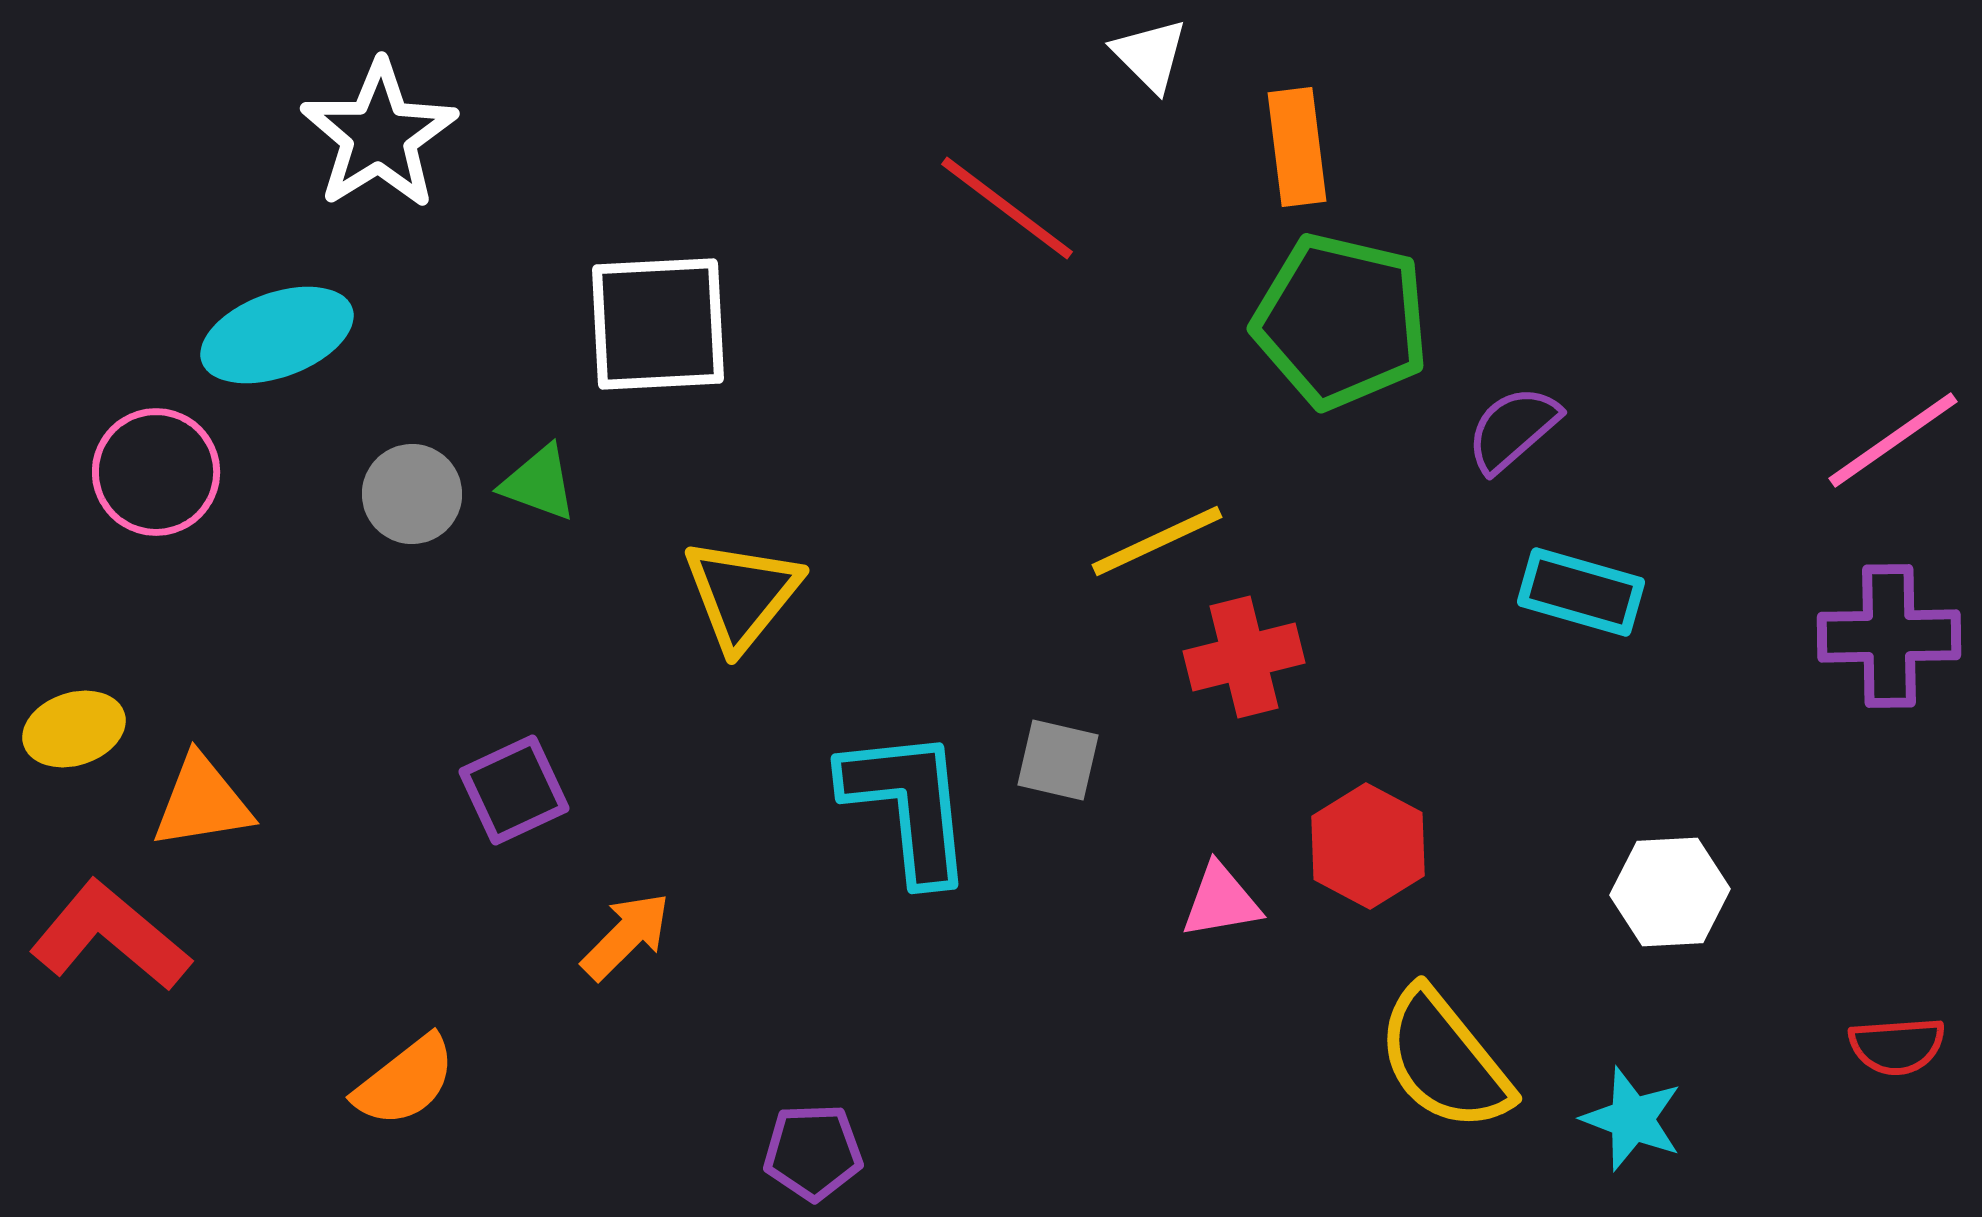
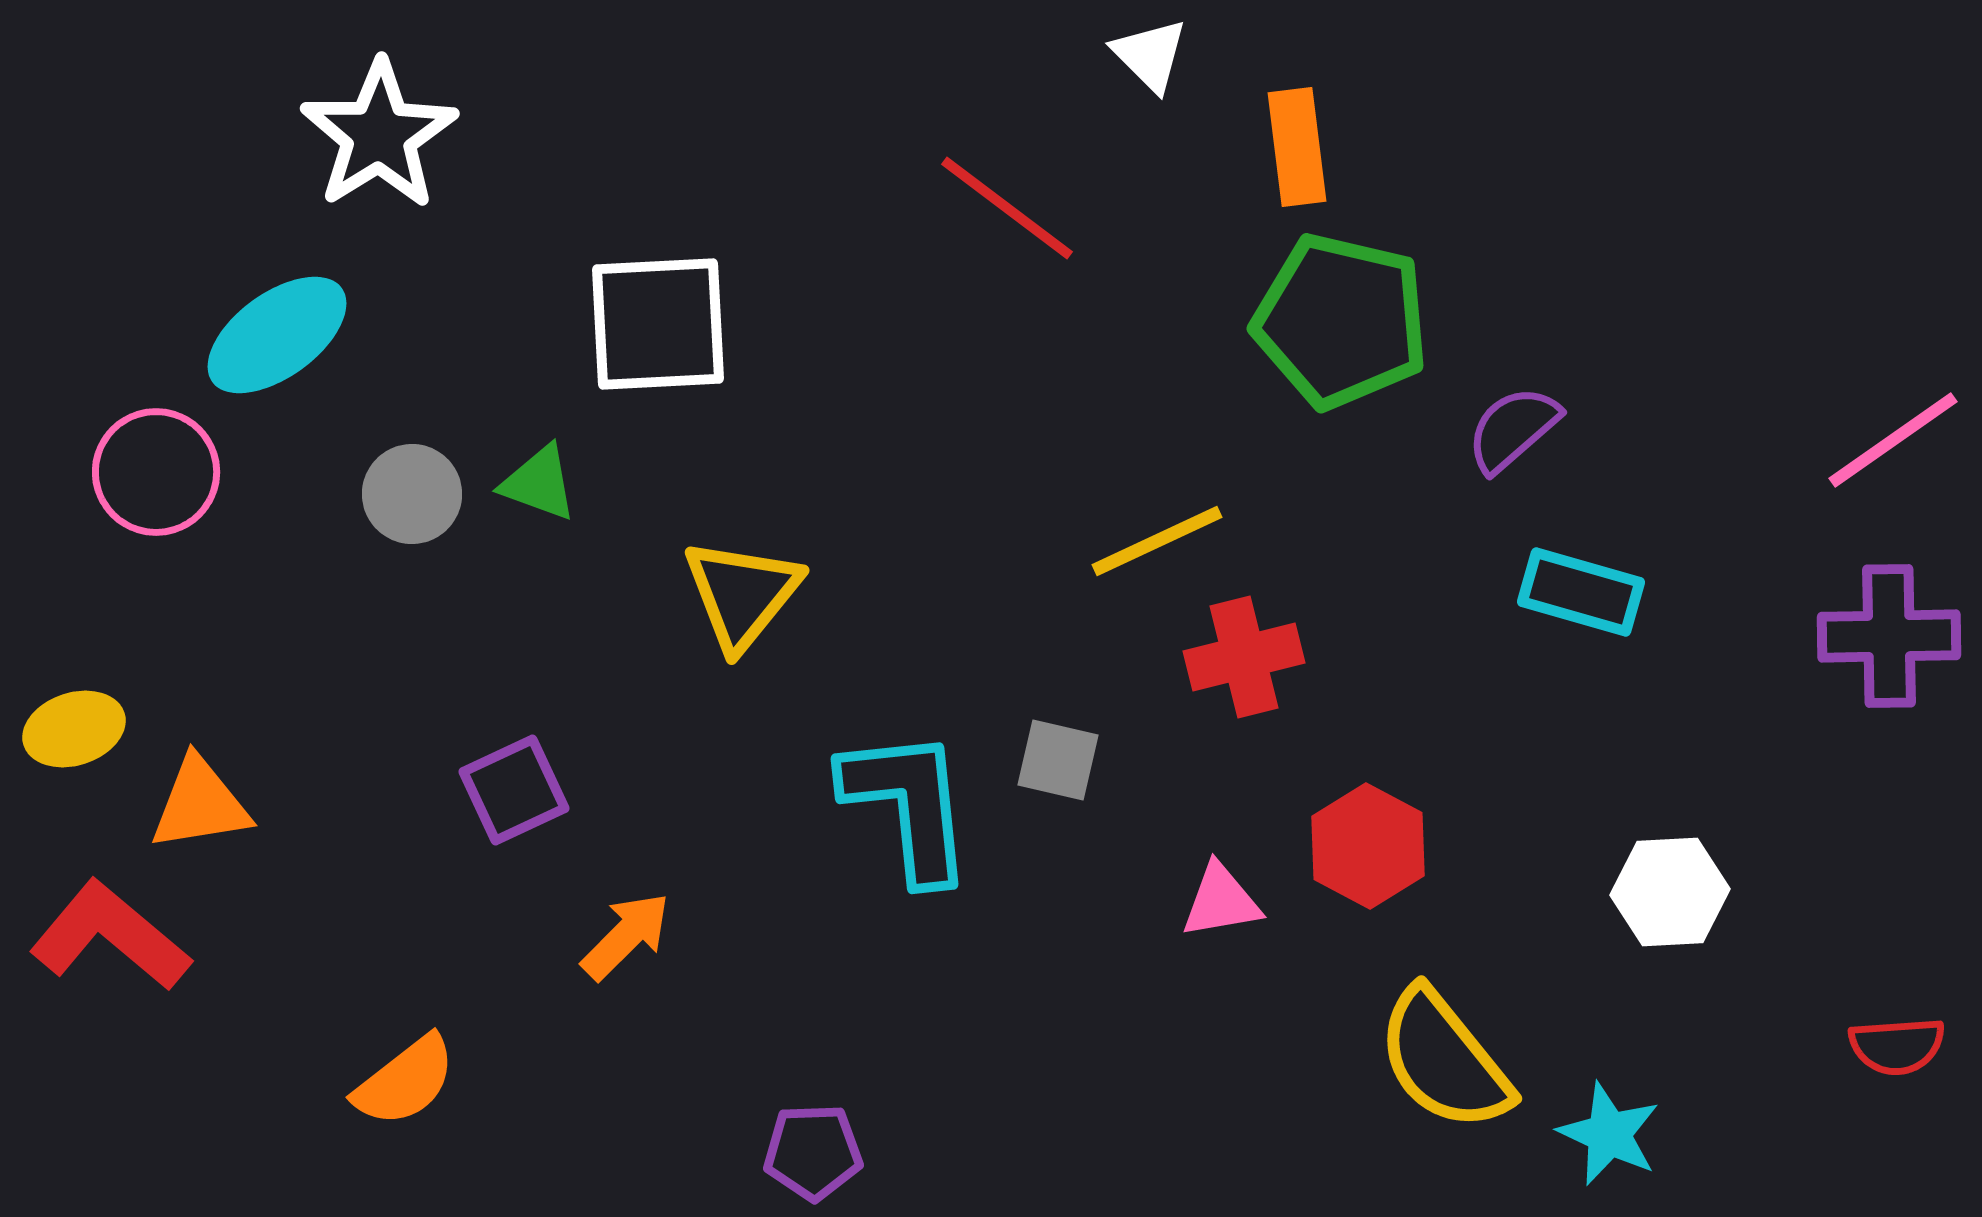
cyan ellipse: rotated 16 degrees counterclockwise
orange triangle: moved 2 px left, 2 px down
cyan star: moved 23 px left, 15 px down; rotated 4 degrees clockwise
